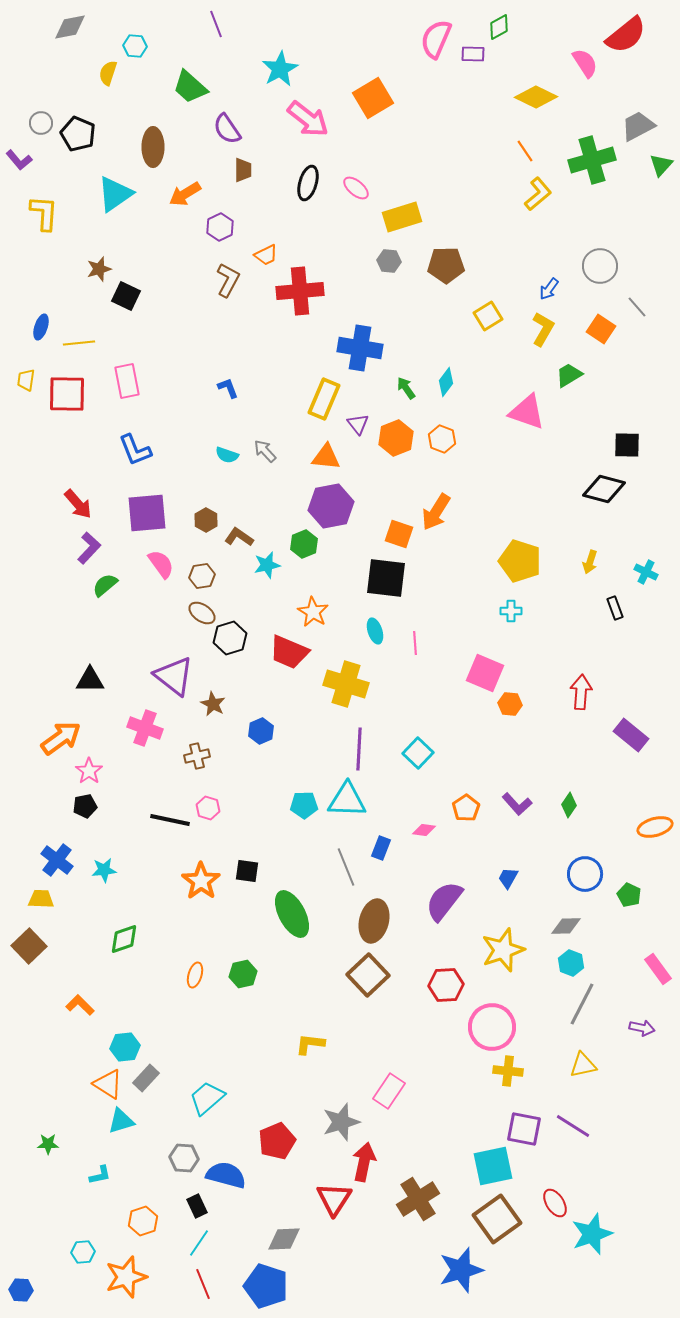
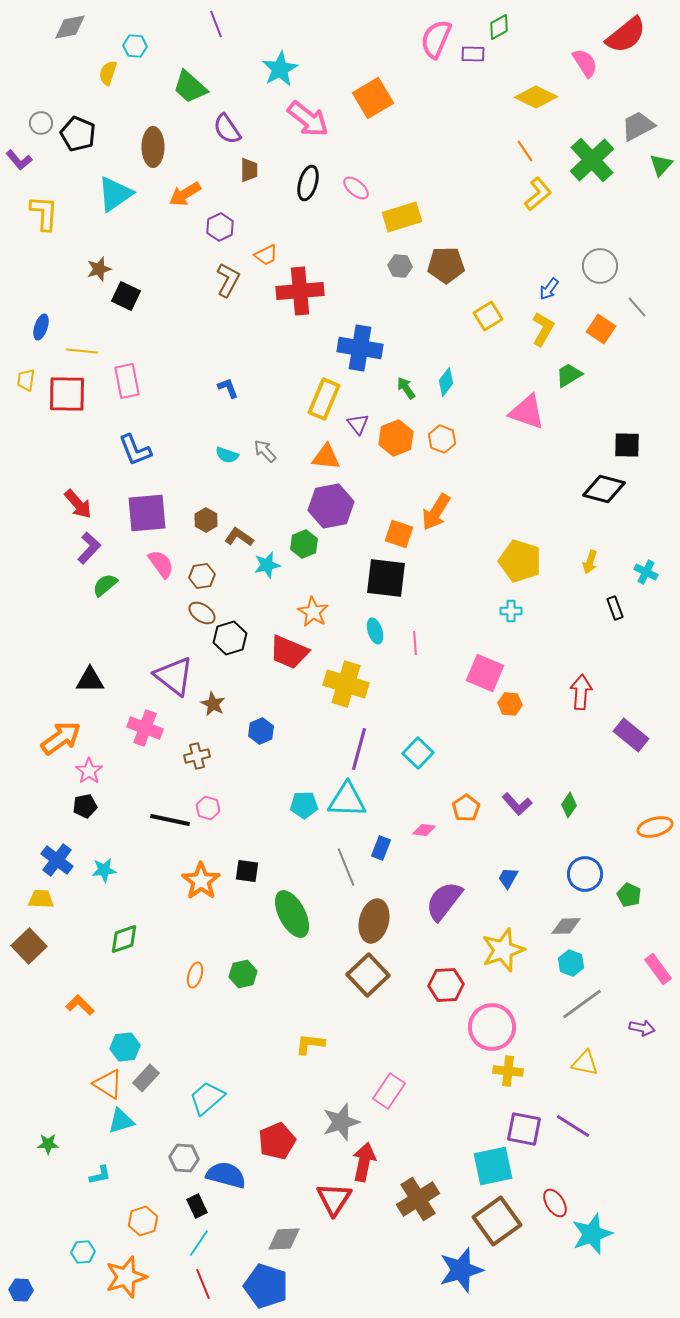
green cross at (592, 160): rotated 27 degrees counterclockwise
brown trapezoid at (243, 170): moved 6 px right
gray hexagon at (389, 261): moved 11 px right, 5 px down
yellow line at (79, 343): moved 3 px right, 8 px down; rotated 12 degrees clockwise
purple line at (359, 749): rotated 12 degrees clockwise
gray line at (582, 1004): rotated 27 degrees clockwise
yellow triangle at (583, 1065): moved 2 px right, 2 px up; rotated 24 degrees clockwise
brown square at (497, 1219): moved 2 px down
